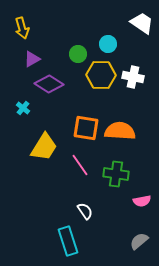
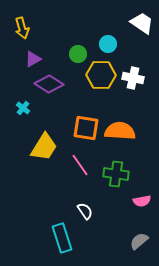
purple triangle: moved 1 px right
white cross: moved 1 px down
cyan rectangle: moved 6 px left, 3 px up
